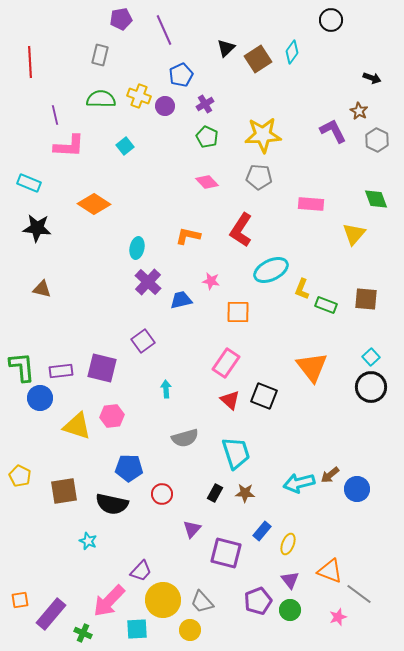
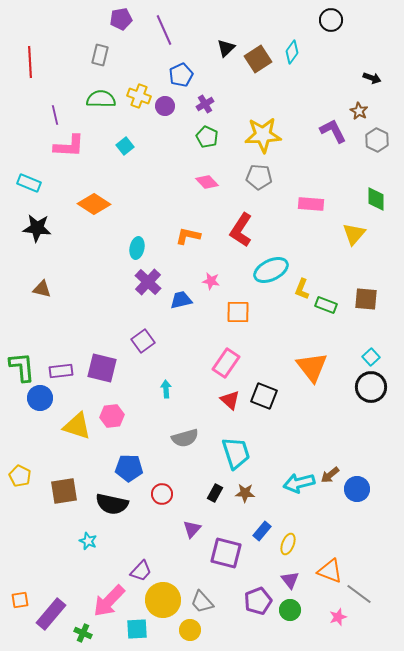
green diamond at (376, 199): rotated 20 degrees clockwise
